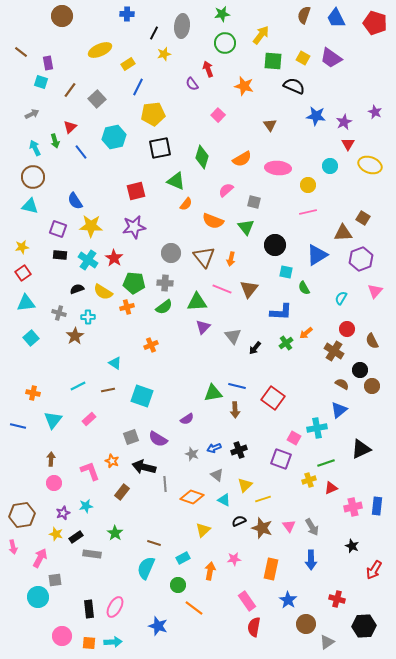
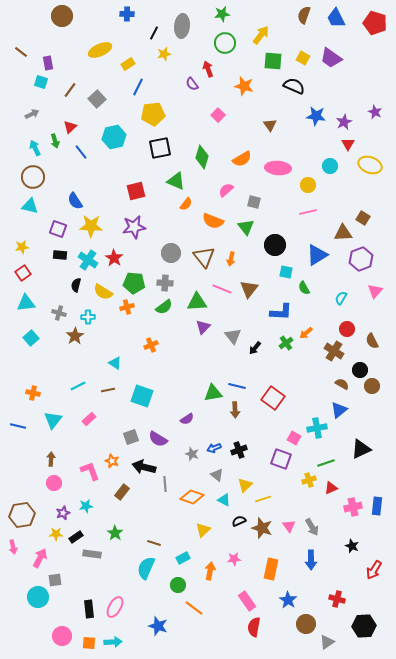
black semicircle at (77, 289): moved 1 px left, 4 px up; rotated 56 degrees counterclockwise
yellow star at (56, 534): rotated 16 degrees counterclockwise
